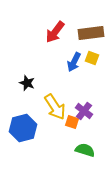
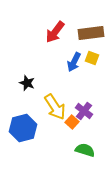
orange square: rotated 24 degrees clockwise
